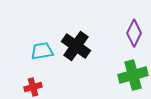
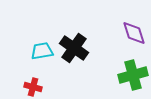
purple diamond: rotated 44 degrees counterclockwise
black cross: moved 2 px left, 2 px down
red cross: rotated 30 degrees clockwise
